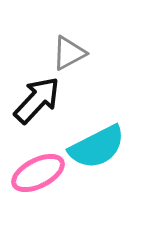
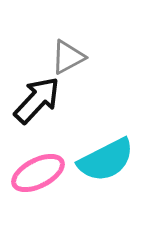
gray triangle: moved 1 px left, 4 px down
cyan semicircle: moved 9 px right, 13 px down
